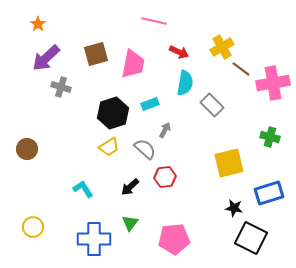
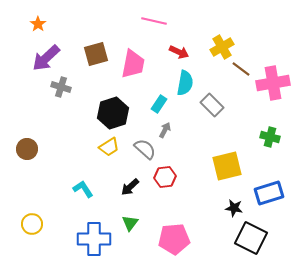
cyan rectangle: moved 9 px right; rotated 36 degrees counterclockwise
yellow square: moved 2 px left, 3 px down
yellow circle: moved 1 px left, 3 px up
